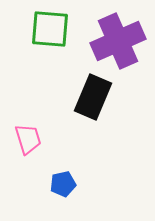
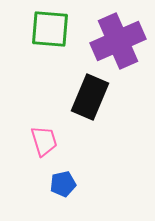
black rectangle: moved 3 px left
pink trapezoid: moved 16 px right, 2 px down
